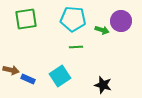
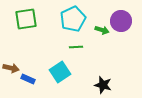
cyan pentagon: rotated 30 degrees counterclockwise
brown arrow: moved 2 px up
cyan square: moved 4 px up
